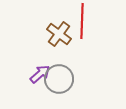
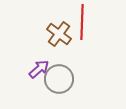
red line: moved 1 px down
purple arrow: moved 1 px left, 5 px up
